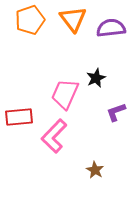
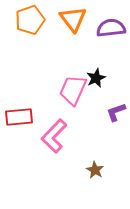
pink trapezoid: moved 8 px right, 4 px up
